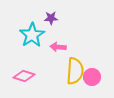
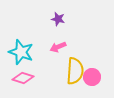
purple star: moved 7 px right, 1 px down; rotated 16 degrees clockwise
cyan star: moved 11 px left, 17 px down; rotated 20 degrees counterclockwise
pink arrow: rotated 28 degrees counterclockwise
pink diamond: moved 1 px left, 2 px down
